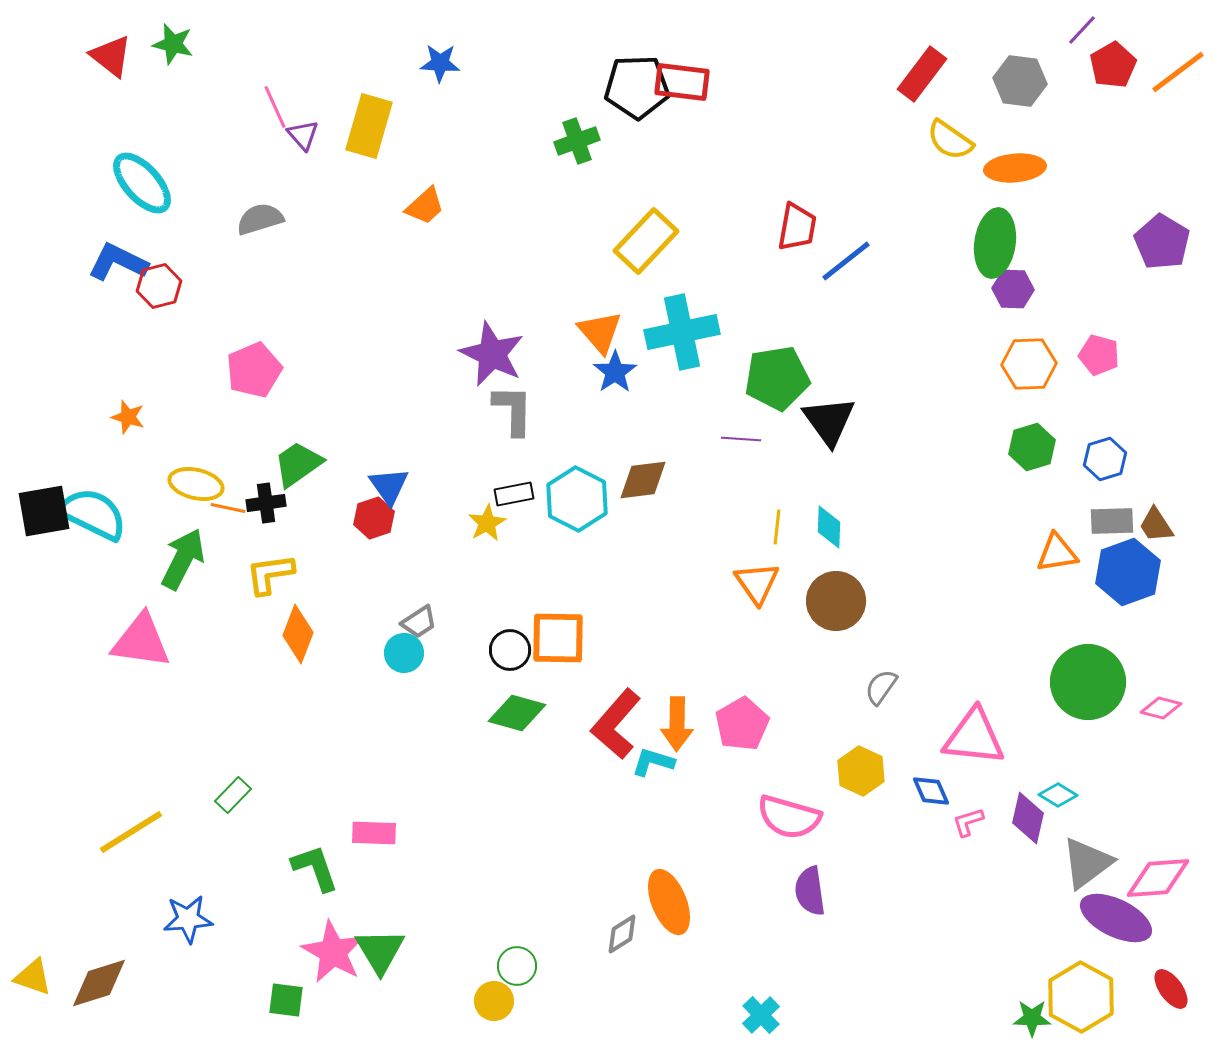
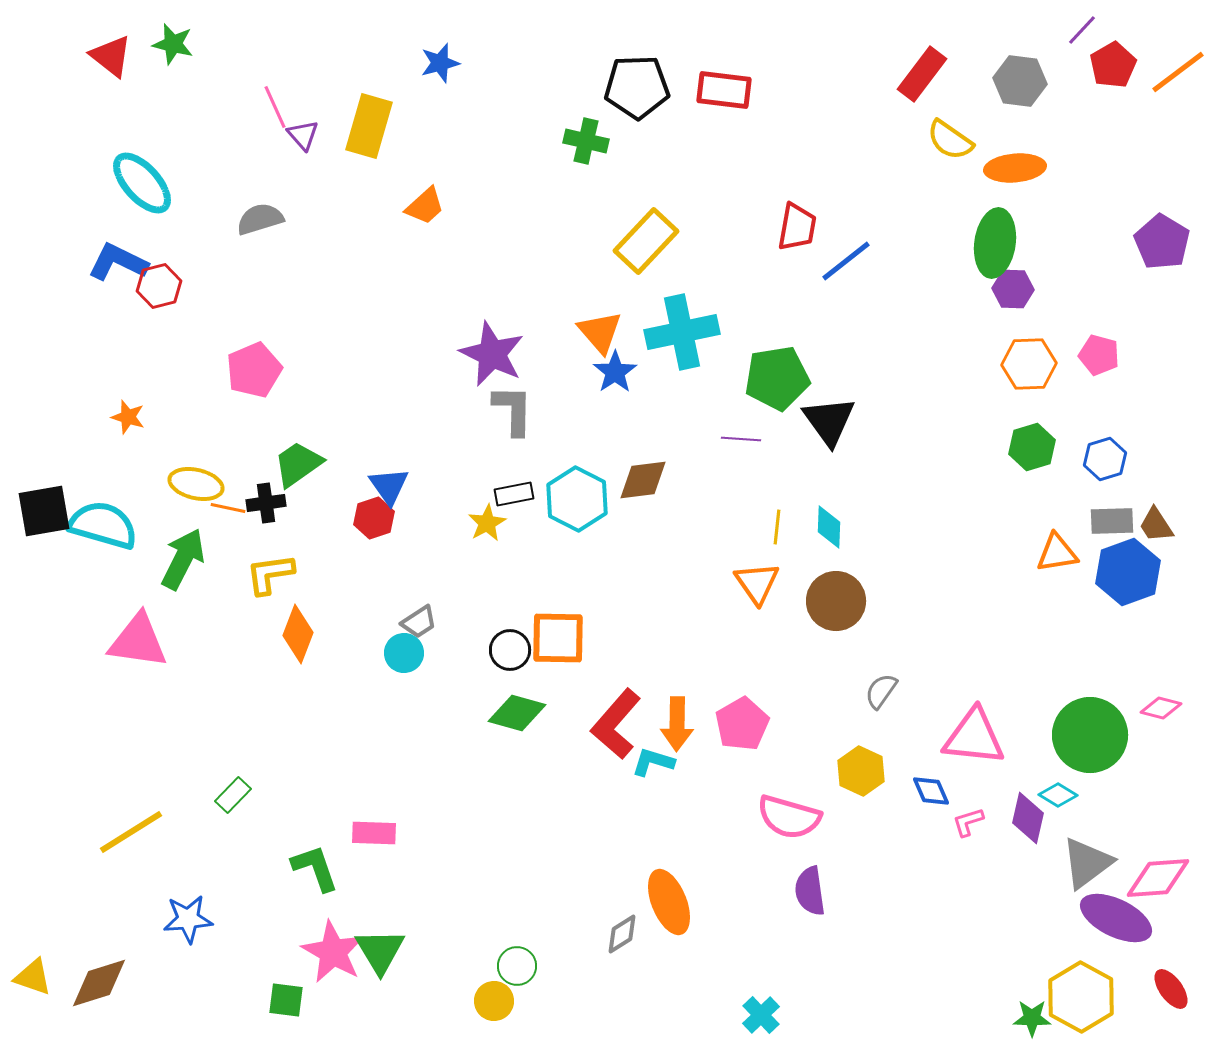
blue star at (440, 63): rotated 18 degrees counterclockwise
red rectangle at (682, 82): moved 42 px right, 8 px down
green cross at (577, 141): moved 9 px right; rotated 33 degrees clockwise
cyan semicircle at (93, 514): moved 10 px right, 11 px down; rotated 10 degrees counterclockwise
pink triangle at (141, 641): moved 3 px left
green circle at (1088, 682): moved 2 px right, 53 px down
gray semicircle at (881, 687): moved 4 px down
